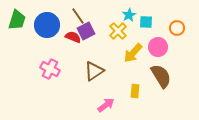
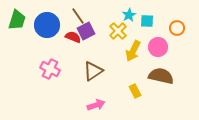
cyan square: moved 1 px right, 1 px up
yellow arrow: moved 2 px up; rotated 15 degrees counterclockwise
brown triangle: moved 1 px left
brown semicircle: rotated 45 degrees counterclockwise
yellow rectangle: rotated 32 degrees counterclockwise
pink arrow: moved 10 px left; rotated 18 degrees clockwise
